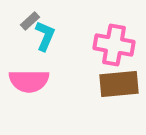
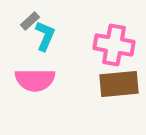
pink semicircle: moved 6 px right, 1 px up
